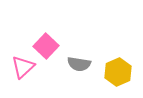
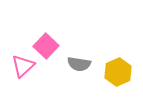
pink triangle: moved 1 px up
